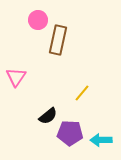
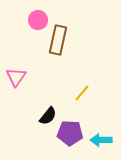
black semicircle: rotated 12 degrees counterclockwise
